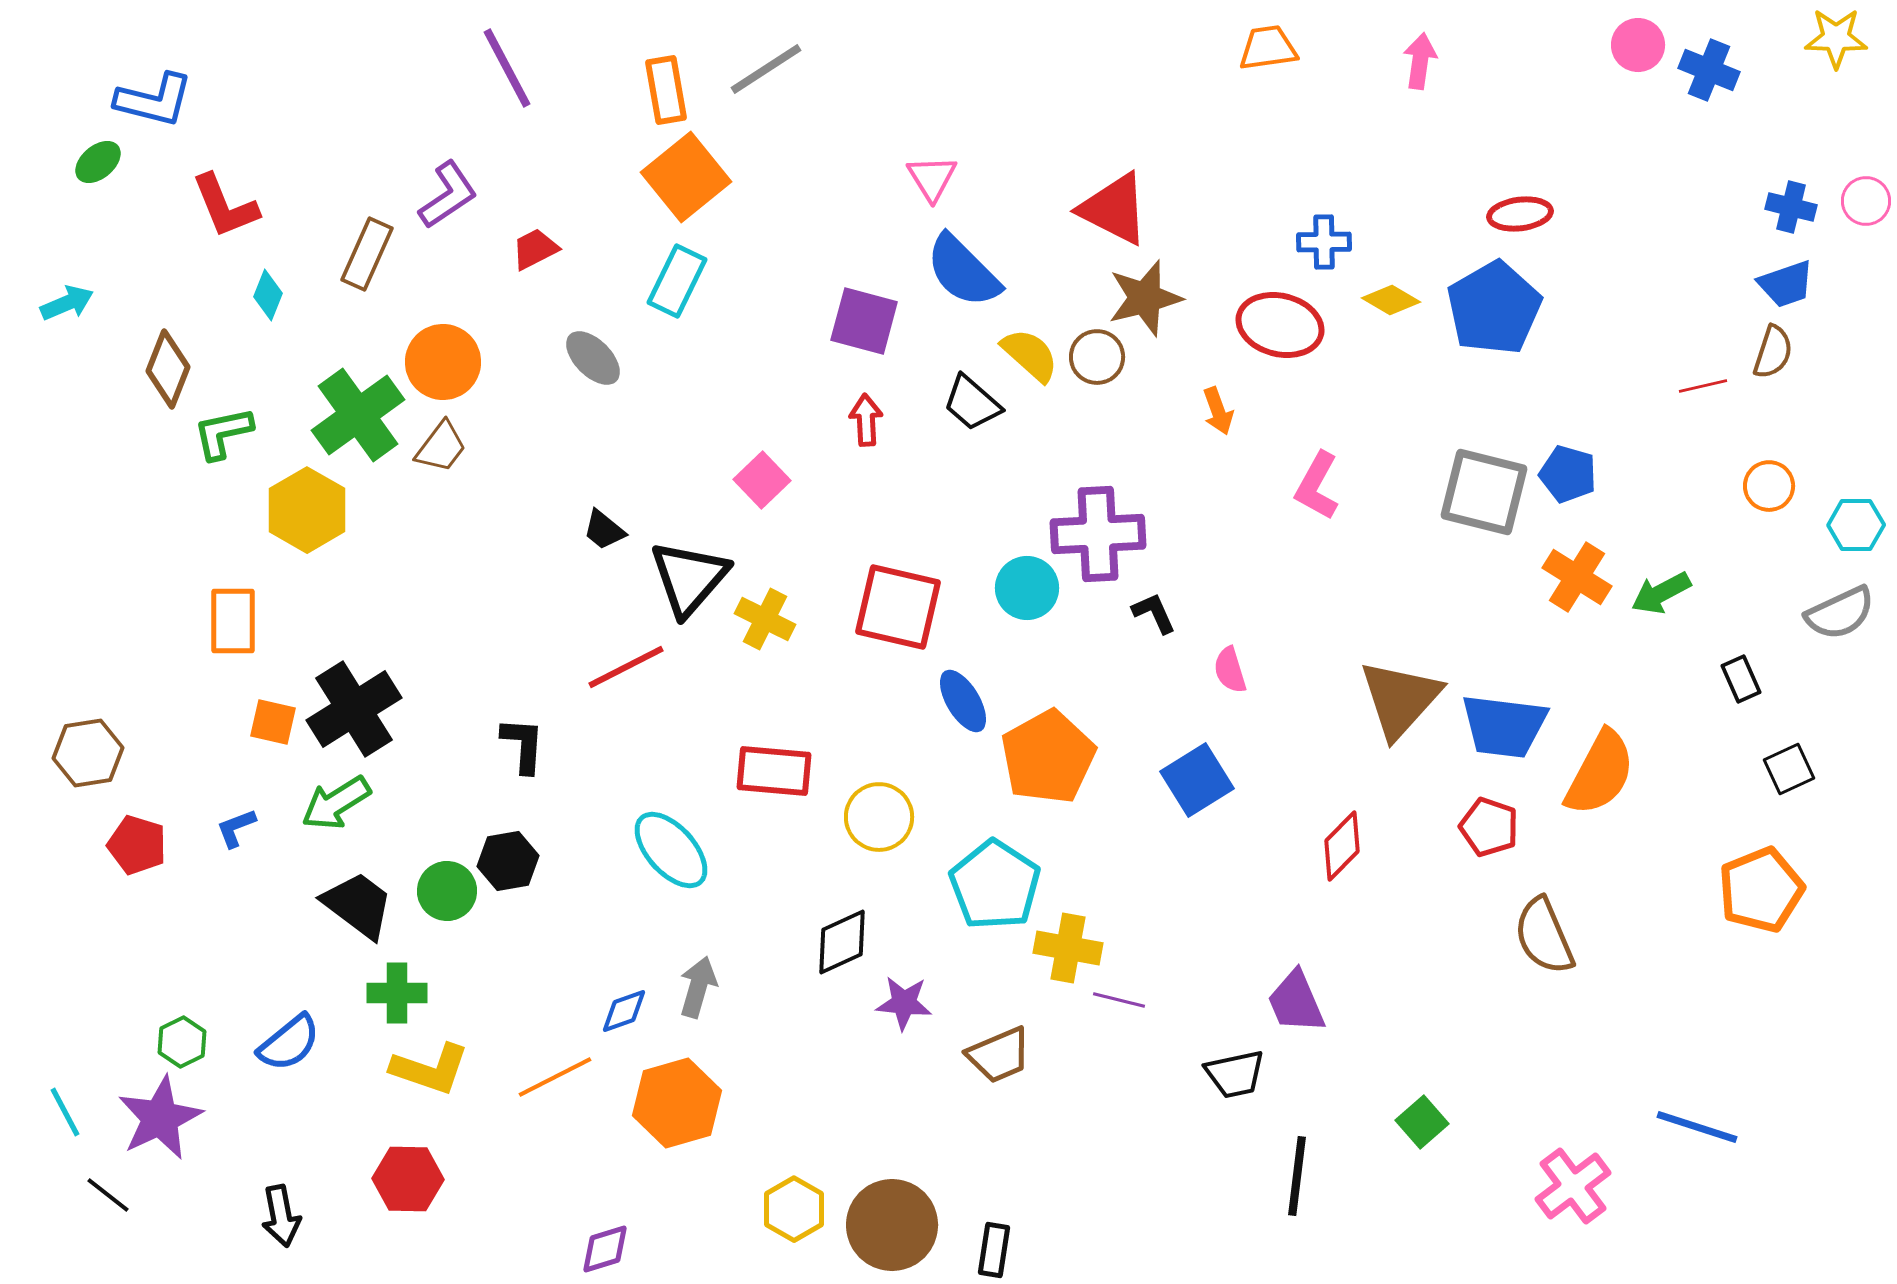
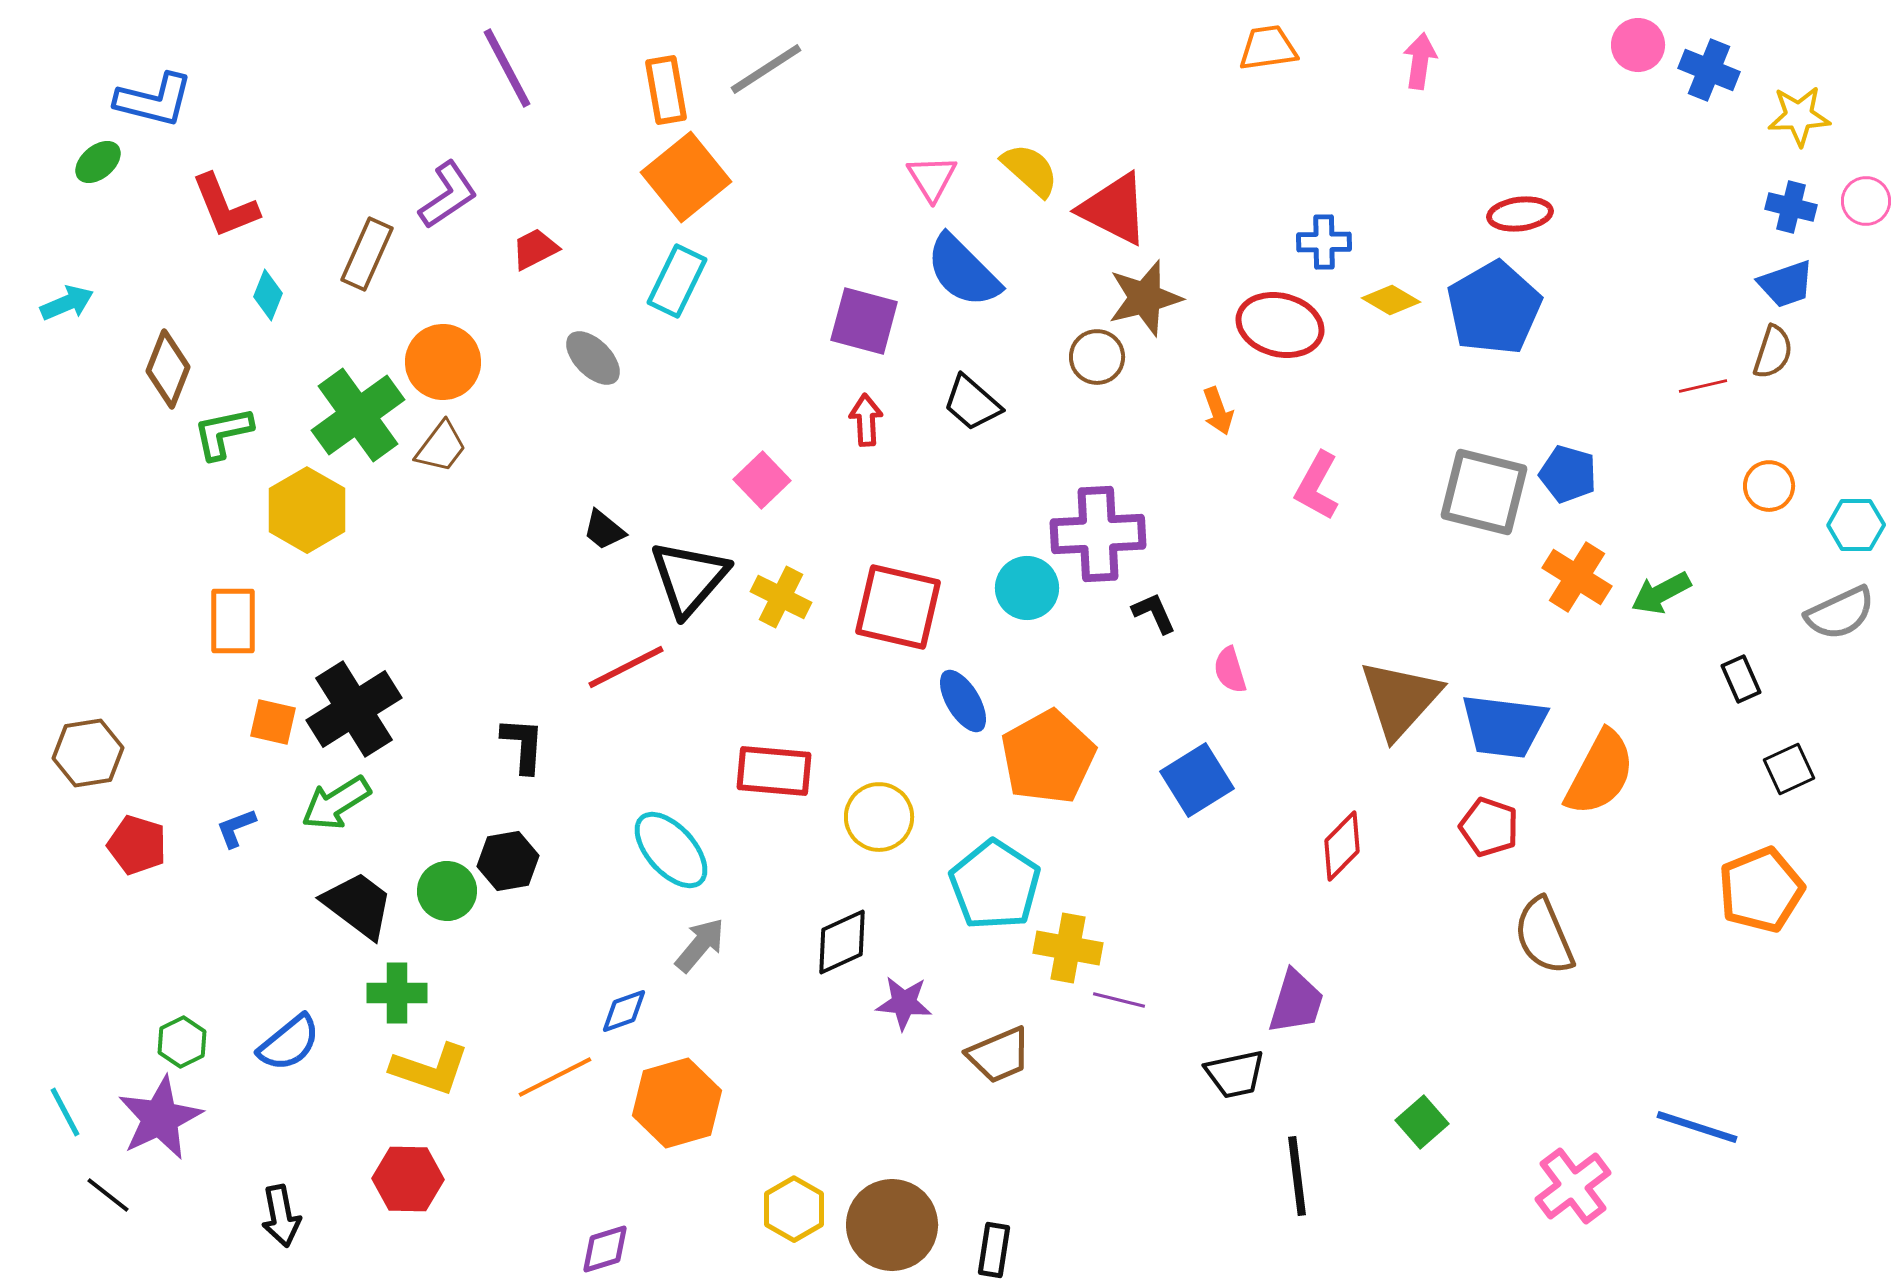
yellow star at (1836, 38): moved 37 px left, 78 px down; rotated 4 degrees counterclockwise
yellow semicircle at (1030, 355): moved 185 px up
yellow cross at (765, 619): moved 16 px right, 22 px up
gray arrow at (698, 987): moved 2 px right, 42 px up; rotated 24 degrees clockwise
purple trapezoid at (1296, 1002): rotated 140 degrees counterclockwise
black line at (1297, 1176): rotated 14 degrees counterclockwise
